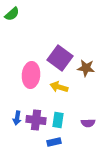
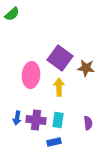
yellow arrow: rotated 72 degrees clockwise
purple semicircle: rotated 96 degrees counterclockwise
